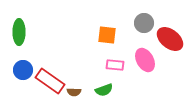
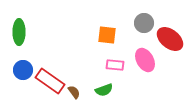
brown semicircle: rotated 128 degrees counterclockwise
